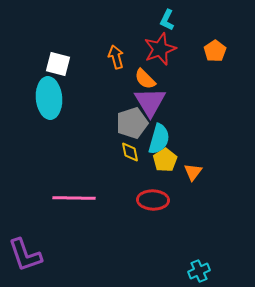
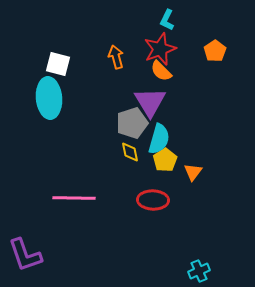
orange semicircle: moved 16 px right, 8 px up
